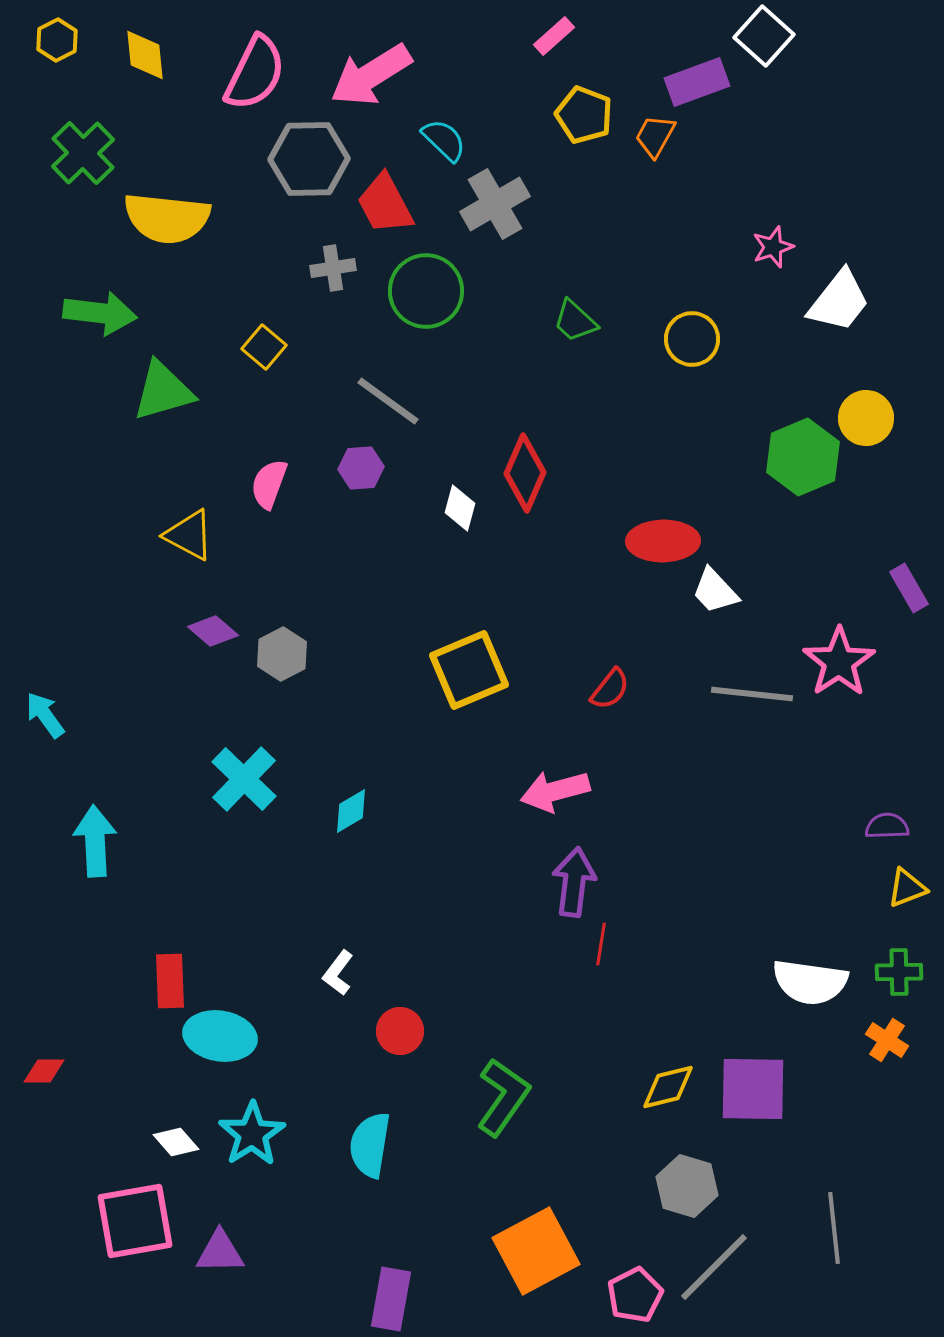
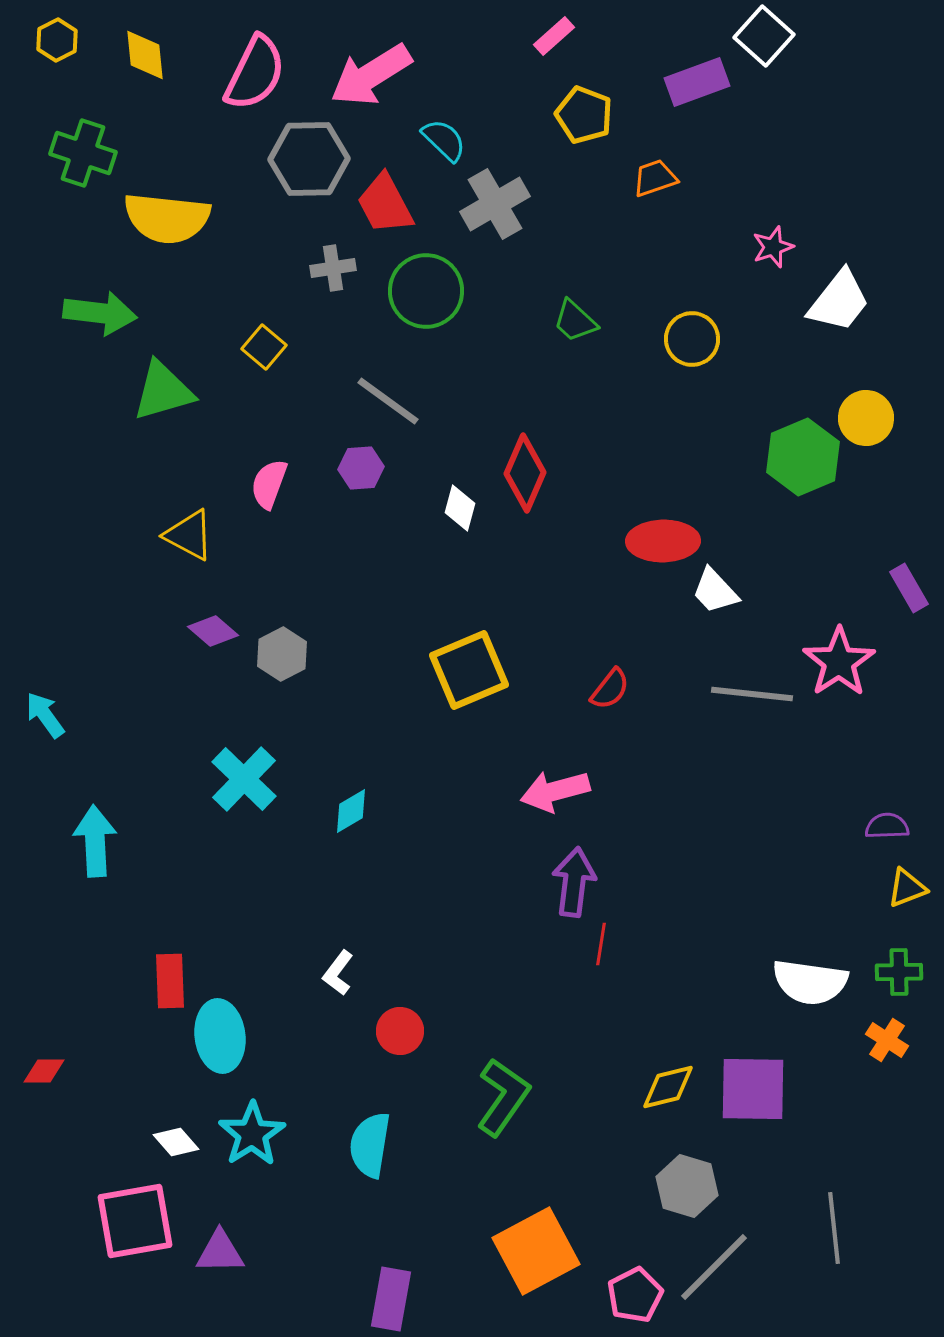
orange trapezoid at (655, 136): moved 42 px down; rotated 42 degrees clockwise
green cross at (83, 153): rotated 28 degrees counterclockwise
cyan ellipse at (220, 1036): rotated 74 degrees clockwise
